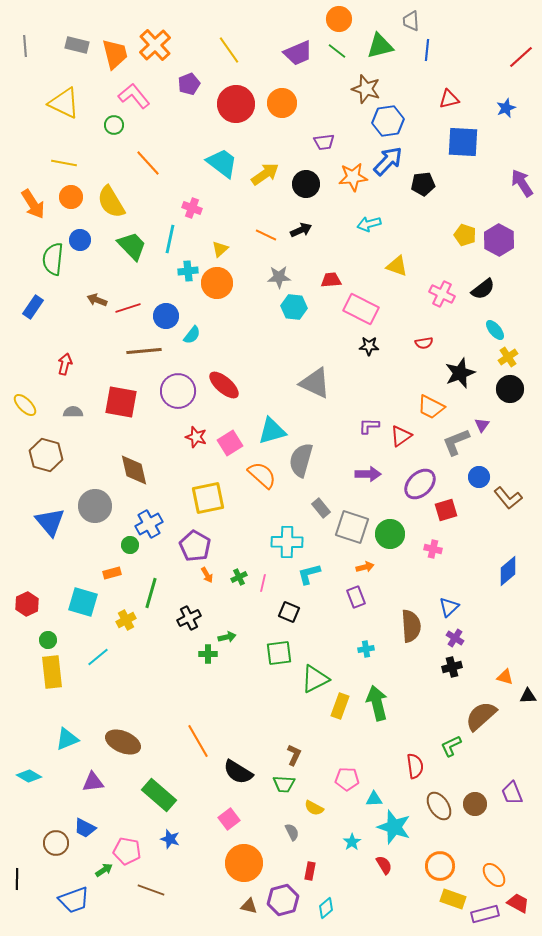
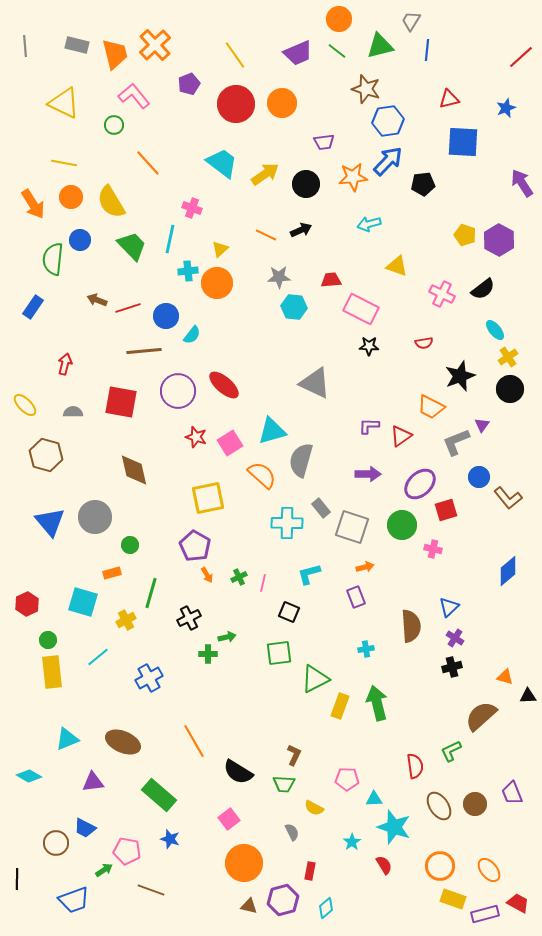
gray trapezoid at (411, 21): rotated 35 degrees clockwise
yellow line at (229, 50): moved 6 px right, 5 px down
black star at (460, 373): moved 3 px down
gray circle at (95, 506): moved 11 px down
blue cross at (149, 524): moved 154 px down
green circle at (390, 534): moved 12 px right, 9 px up
cyan cross at (287, 542): moved 19 px up
orange line at (198, 741): moved 4 px left
green L-shape at (451, 746): moved 5 px down
orange ellipse at (494, 875): moved 5 px left, 5 px up
